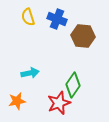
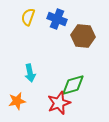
yellow semicircle: rotated 36 degrees clockwise
cyan arrow: rotated 90 degrees clockwise
green diamond: rotated 40 degrees clockwise
